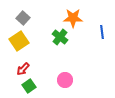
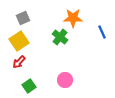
gray square: rotated 24 degrees clockwise
blue line: rotated 16 degrees counterclockwise
red arrow: moved 4 px left, 7 px up
